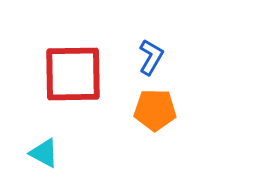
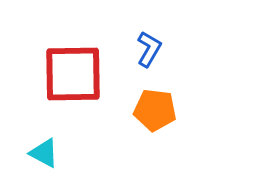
blue L-shape: moved 2 px left, 8 px up
orange pentagon: rotated 6 degrees clockwise
